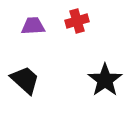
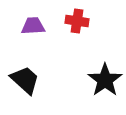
red cross: rotated 25 degrees clockwise
